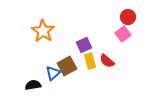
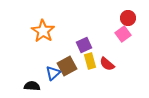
red circle: moved 1 px down
red semicircle: moved 3 px down
black semicircle: moved 1 px left, 1 px down; rotated 14 degrees clockwise
